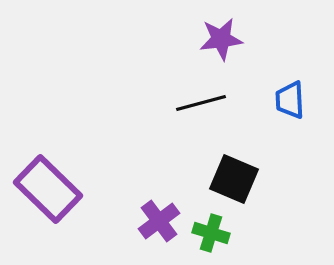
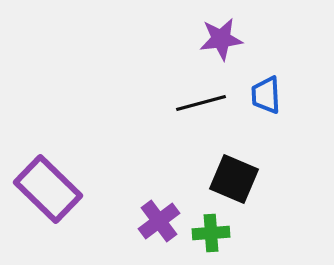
blue trapezoid: moved 24 px left, 5 px up
green cross: rotated 21 degrees counterclockwise
